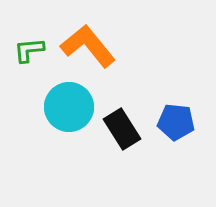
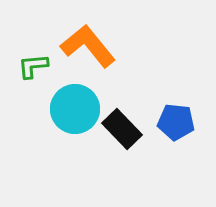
green L-shape: moved 4 px right, 16 px down
cyan circle: moved 6 px right, 2 px down
black rectangle: rotated 12 degrees counterclockwise
